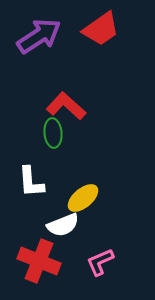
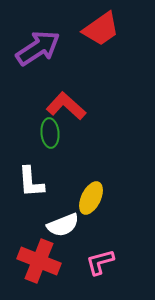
purple arrow: moved 1 px left, 12 px down
green ellipse: moved 3 px left
yellow ellipse: moved 8 px right; rotated 24 degrees counterclockwise
pink L-shape: rotated 8 degrees clockwise
